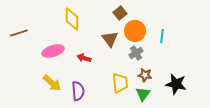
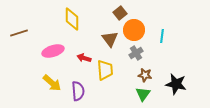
orange circle: moved 1 px left, 1 px up
yellow trapezoid: moved 15 px left, 13 px up
